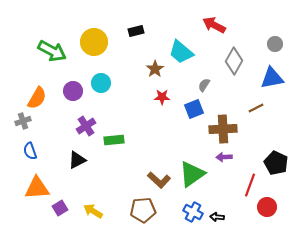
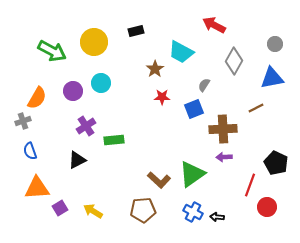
cyan trapezoid: rotated 12 degrees counterclockwise
